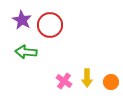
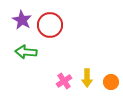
pink cross: rotated 21 degrees clockwise
